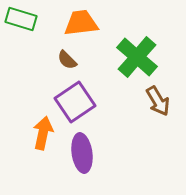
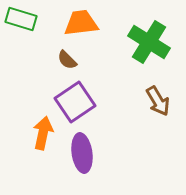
green cross: moved 12 px right, 15 px up; rotated 9 degrees counterclockwise
